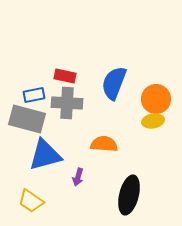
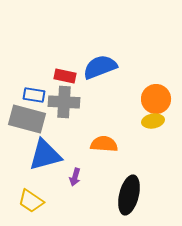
blue semicircle: moved 14 px left, 16 px up; rotated 48 degrees clockwise
blue rectangle: rotated 20 degrees clockwise
gray cross: moved 3 px left, 1 px up
purple arrow: moved 3 px left
